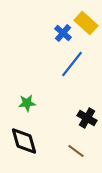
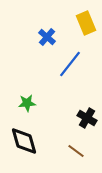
yellow rectangle: rotated 25 degrees clockwise
blue cross: moved 16 px left, 4 px down
blue line: moved 2 px left
